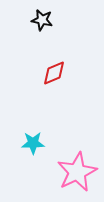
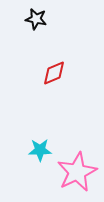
black star: moved 6 px left, 1 px up
cyan star: moved 7 px right, 7 px down
